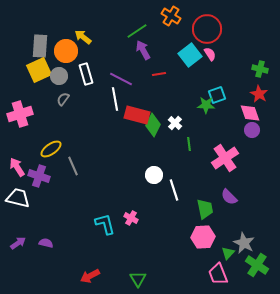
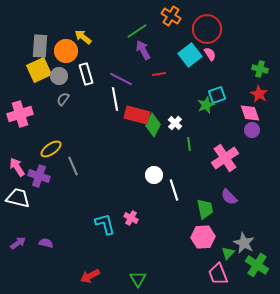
green star at (206, 105): rotated 24 degrees counterclockwise
